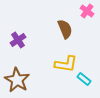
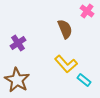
purple cross: moved 3 px down
yellow L-shape: rotated 40 degrees clockwise
cyan rectangle: moved 1 px down
